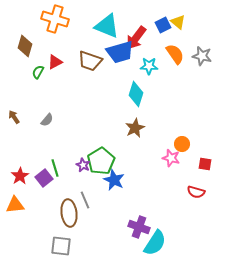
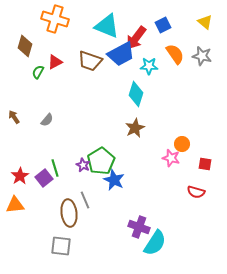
yellow triangle: moved 27 px right
blue trapezoid: moved 1 px right, 2 px down; rotated 12 degrees counterclockwise
